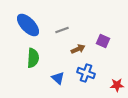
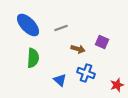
gray line: moved 1 px left, 2 px up
purple square: moved 1 px left, 1 px down
brown arrow: rotated 40 degrees clockwise
blue triangle: moved 2 px right, 2 px down
red star: rotated 16 degrees counterclockwise
